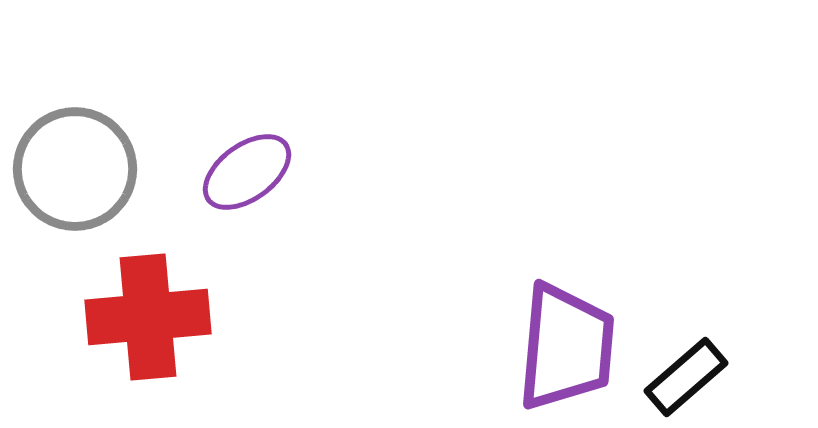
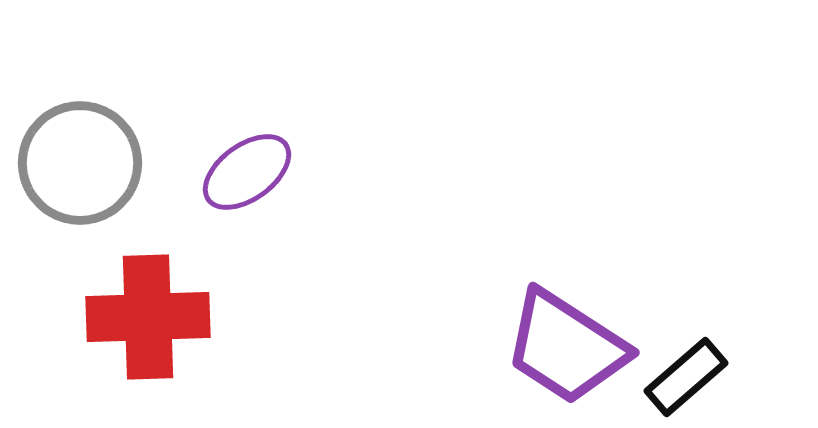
gray circle: moved 5 px right, 6 px up
red cross: rotated 3 degrees clockwise
purple trapezoid: rotated 118 degrees clockwise
